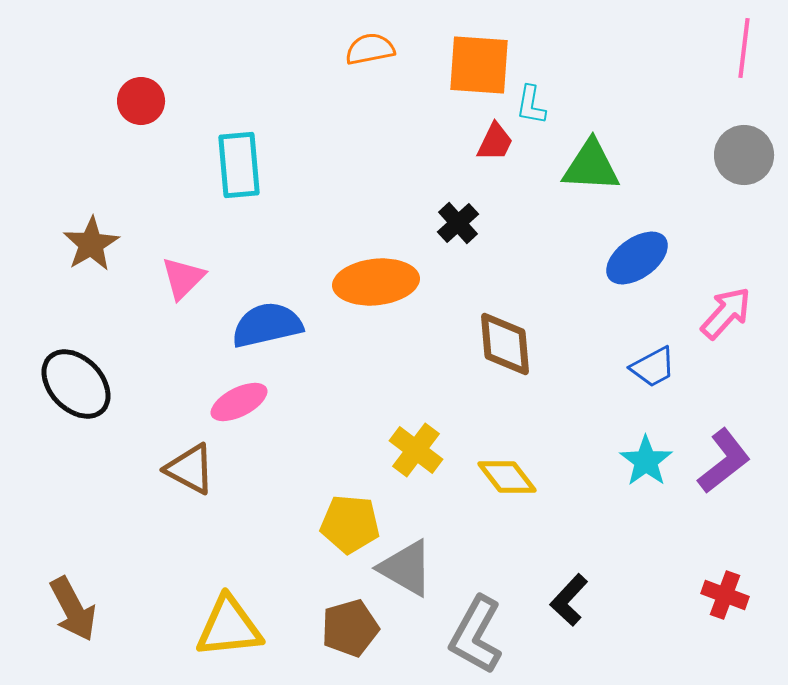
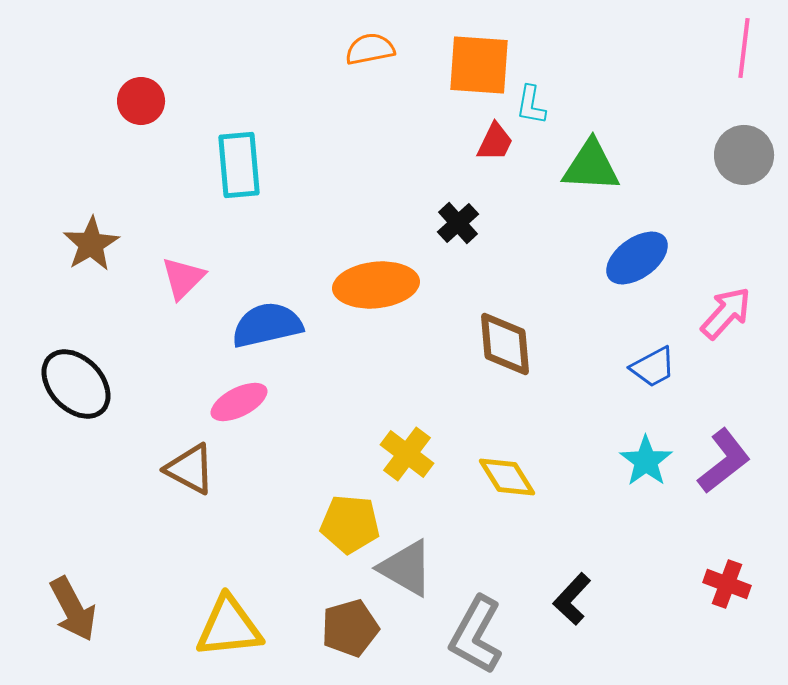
orange ellipse: moved 3 px down
yellow cross: moved 9 px left, 4 px down
yellow diamond: rotated 6 degrees clockwise
red cross: moved 2 px right, 11 px up
black L-shape: moved 3 px right, 1 px up
